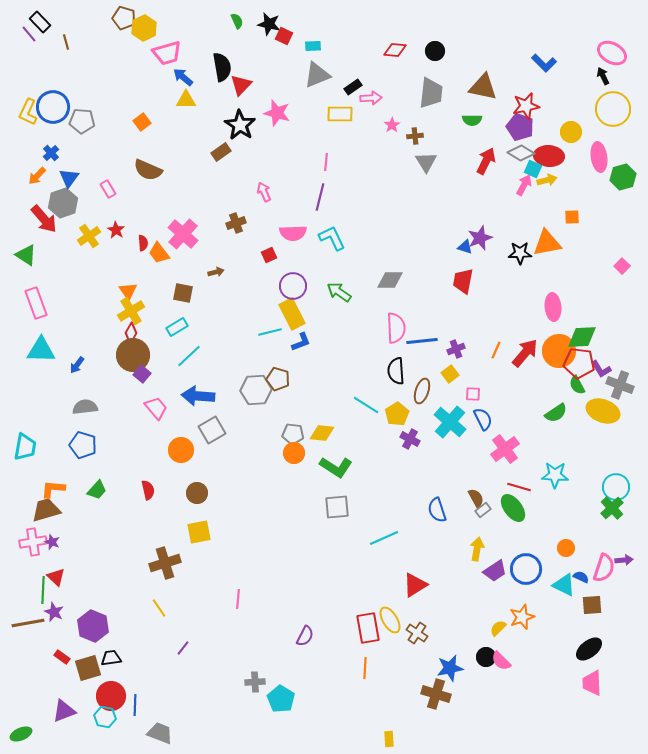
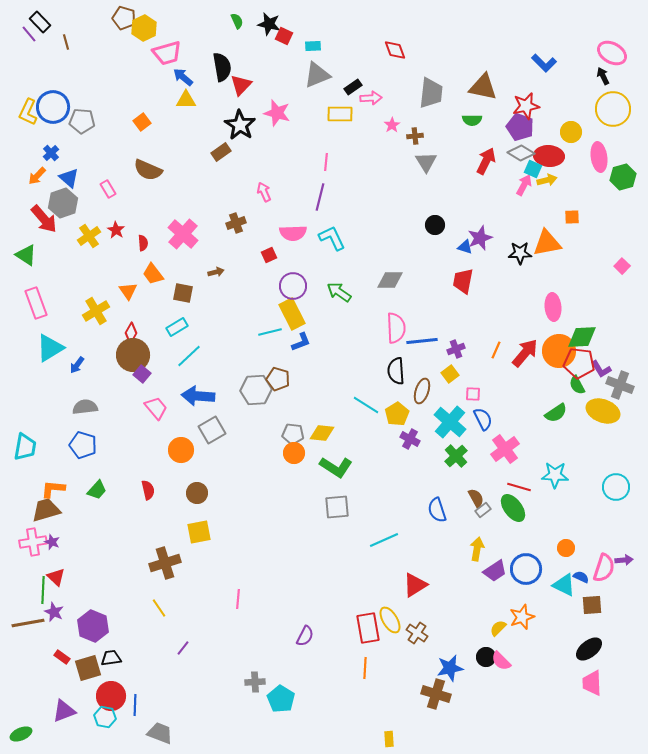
red diamond at (395, 50): rotated 65 degrees clockwise
black circle at (435, 51): moved 174 px down
blue triangle at (69, 178): rotated 25 degrees counterclockwise
orange trapezoid at (159, 253): moved 6 px left, 21 px down
yellow cross at (131, 311): moved 35 px left
cyan triangle at (41, 350): moved 9 px right, 2 px up; rotated 32 degrees counterclockwise
green cross at (612, 508): moved 156 px left, 52 px up
cyan line at (384, 538): moved 2 px down
